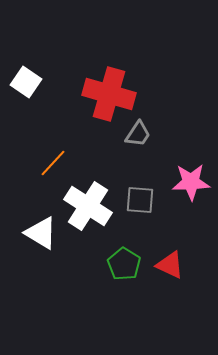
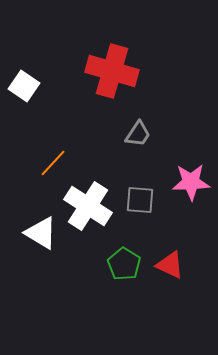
white square: moved 2 px left, 4 px down
red cross: moved 3 px right, 23 px up
